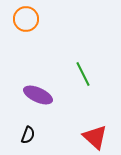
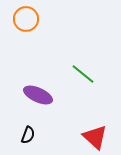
green line: rotated 25 degrees counterclockwise
